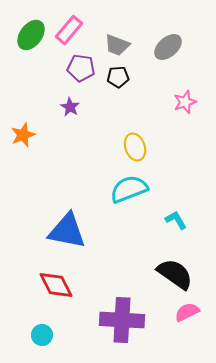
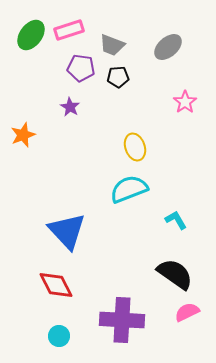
pink rectangle: rotated 32 degrees clockwise
gray trapezoid: moved 5 px left
pink star: rotated 15 degrees counterclockwise
blue triangle: rotated 36 degrees clockwise
cyan circle: moved 17 px right, 1 px down
